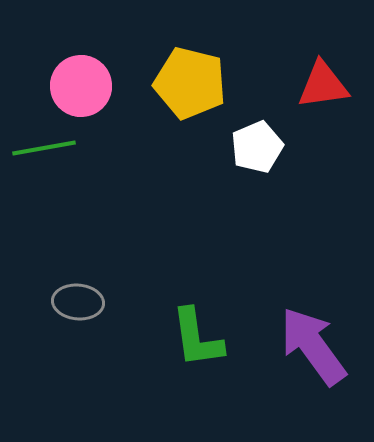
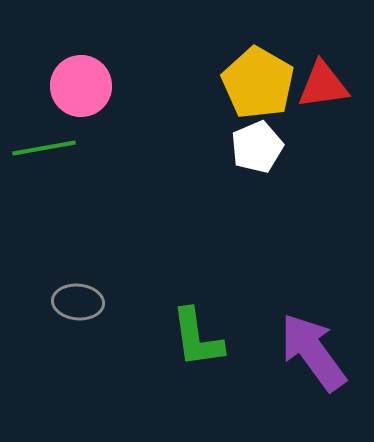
yellow pentagon: moved 68 px right; rotated 16 degrees clockwise
purple arrow: moved 6 px down
